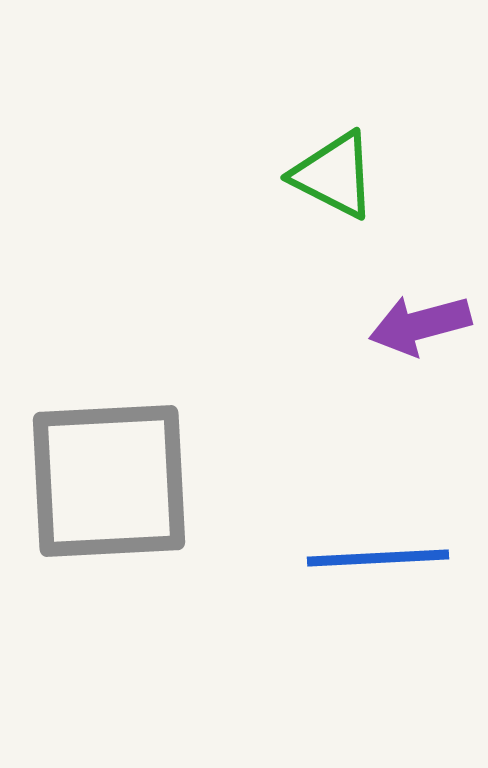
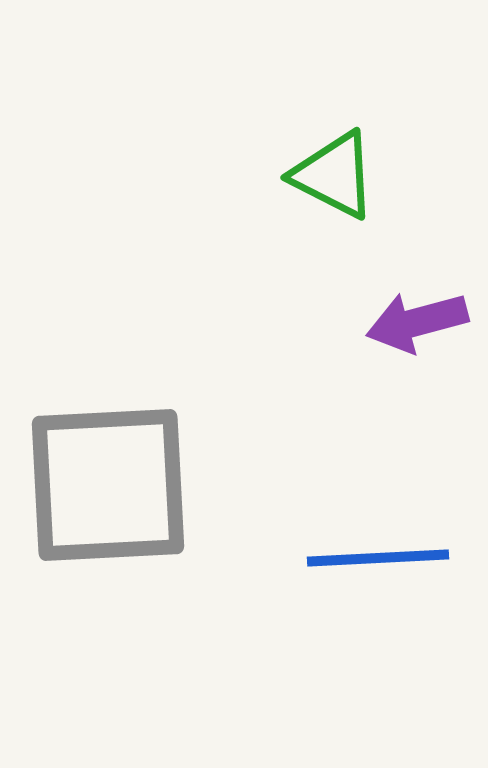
purple arrow: moved 3 px left, 3 px up
gray square: moved 1 px left, 4 px down
